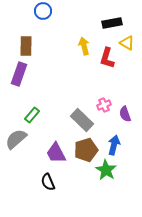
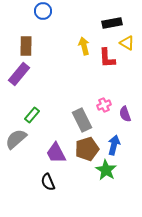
red L-shape: rotated 20 degrees counterclockwise
purple rectangle: rotated 20 degrees clockwise
gray rectangle: rotated 20 degrees clockwise
brown pentagon: moved 1 px right, 1 px up
